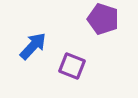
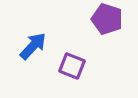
purple pentagon: moved 4 px right
